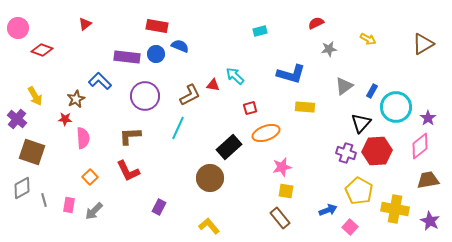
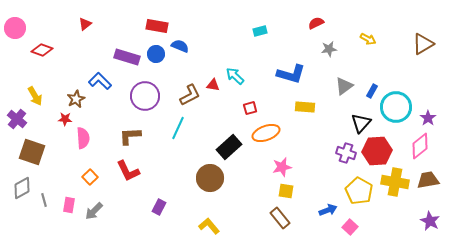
pink circle at (18, 28): moved 3 px left
purple rectangle at (127, 57): rotated 10 degrees clockwise
yellow cross at (395, 209): moved 27 px up
